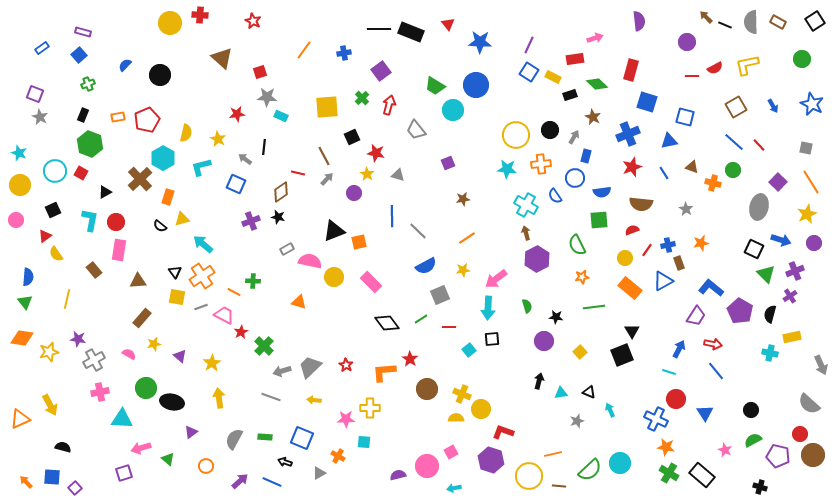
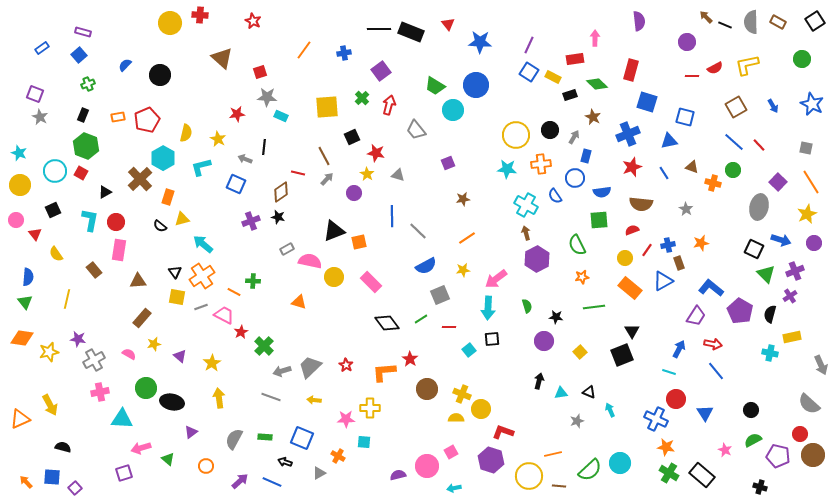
pink arrow at (595, 38): rotated 70 degrees counterclockwise
green hexagon at (90, 144): moved 4 px left, 2 px down
gray arrow at (245, 159): rotated 16 degrees counterclockwise
red triangle at (45, 236): moved 10 px left, 2 px up; rotated 32 degrees counterclockwise
